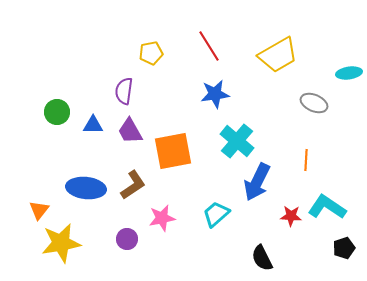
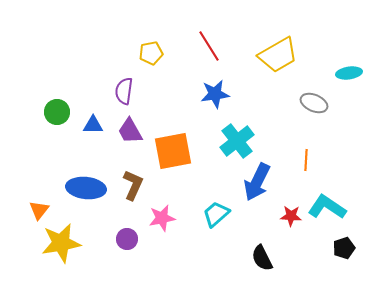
cyan cross: rotated 12 degrees clockwise
brown L-shape: rotated 32 degrees counterclockwise
